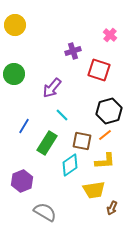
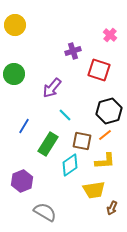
cyan line: moved 3 px right
green rectangle: moved 1 px right, 1 px down
